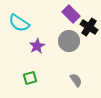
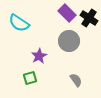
purple rectangle: moved 4 px left, 1 px up
black cross: moved 9 px up
purple star: moved 2 px right, 10 px down
